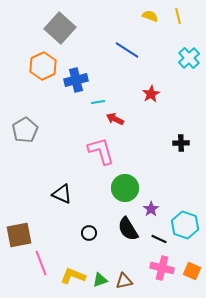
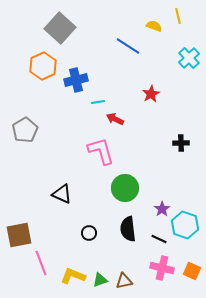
yellow semicircle: moved 4 px right, 10 px down
blue line: moved 1 px right, 4 px up
purple star: moved 11 px right
black semicircle: rotated 25 degrees clockwise
